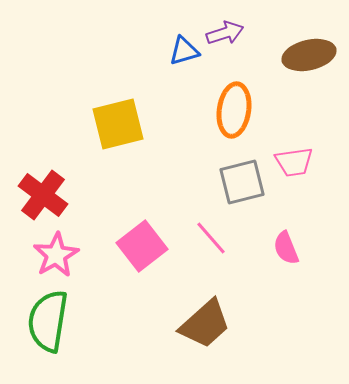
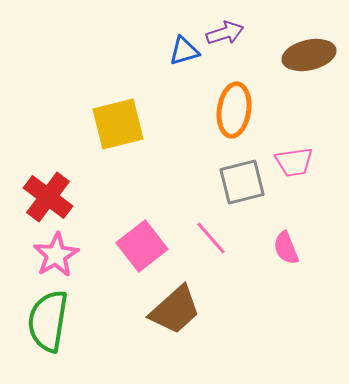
red cross: moved 5 px right, 2 px down
brown trapezoid: moved 30 px left, 14 px up
